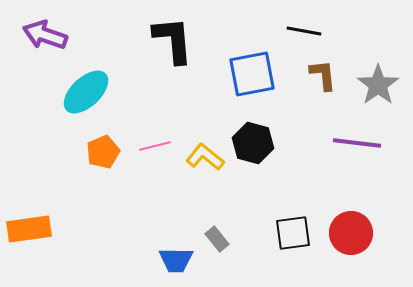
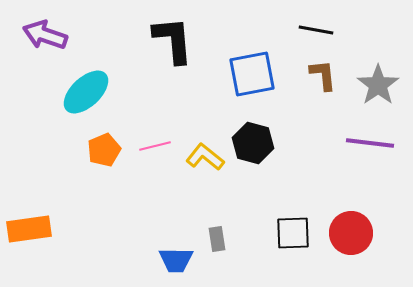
black line: moved 12 px right, 1 px up
purple line: moved 13 px right
orange pentagon: moved 1 px right, 2 px up
black square: rotated 6 degrees clockwise
gray rectangle: rotated 30 degrees clockwise
